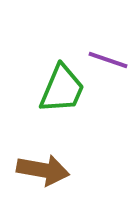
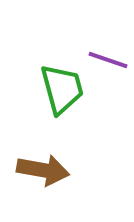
green trapezoid: rotated 38 degrees counterclockwise
